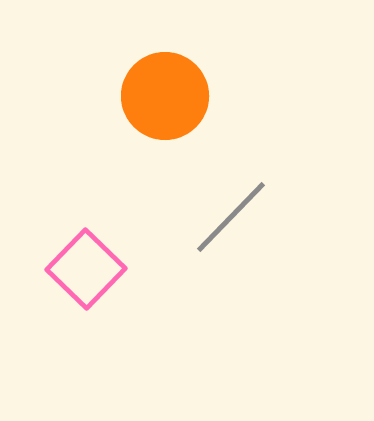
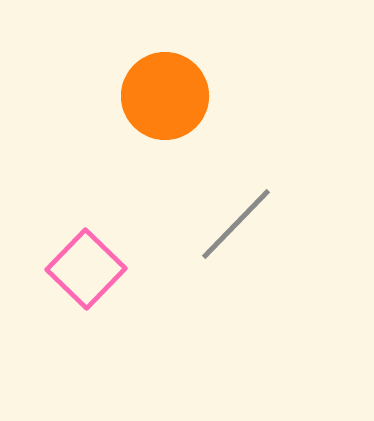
gray line: moved 5 px right, 7 px down
